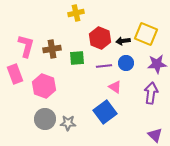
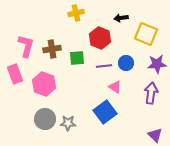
black arrow: moved 2 px left, 23 px up
pink hexagon: moved 2 px up
